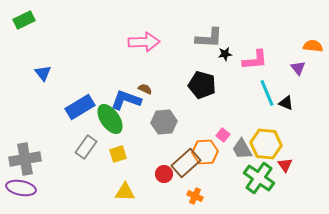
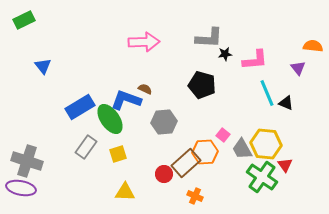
blue triangle: moved 7 px up
gray cross: moved 2 px right, 2 px down; rotated 28 degrees clockwise
green cross: moved 3 px right, 1 px up
